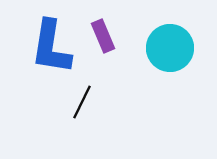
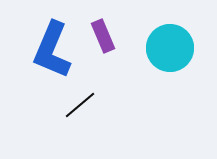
blue L-shape: moved 1 px right, 3 px down; rotated 14 degrees clockwise
black line: moved 2 px left, 3 px down; rotated 24 degrees clockwise
